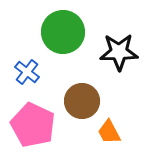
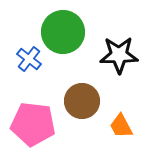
black star: moved 3 px down
blue cross: moved 2 px right, 13 px up
pink pentagon: moved 1 px up; rotated 18 degrees counterclockwise
orange trapezoid: moved 12 px right, 6 px up
